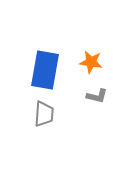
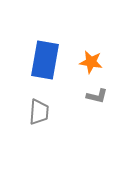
blue rectangle: moved 10 px up
gray trapezoid: moved 5 px left, 2 px up
